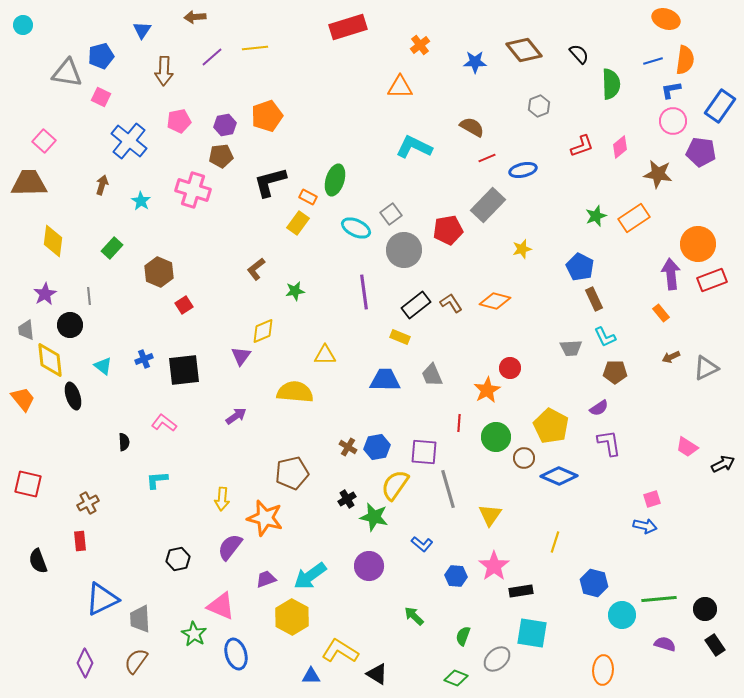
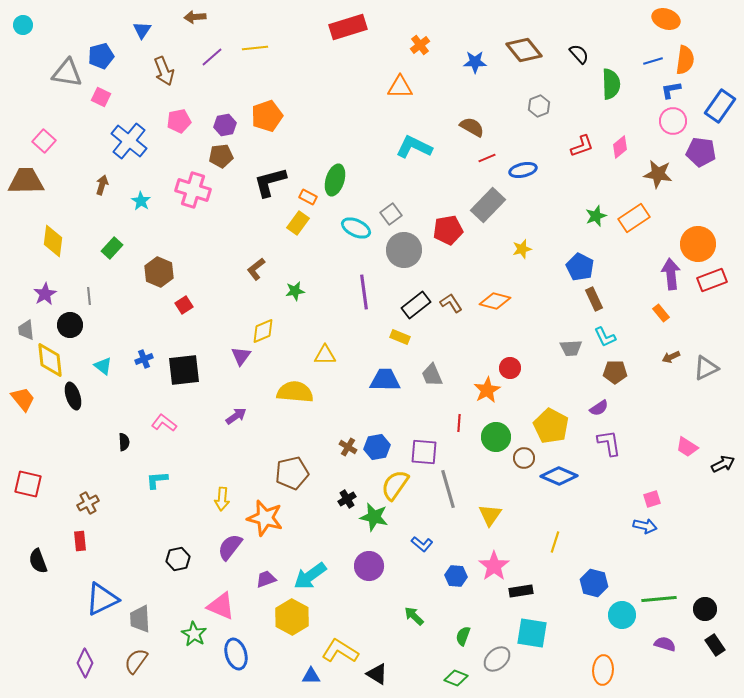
brown arrow at (164, 71): rotated 24 degrees counterclockwise
brown trapezoid at (29, 183): moved 3 px left, 2 px up
